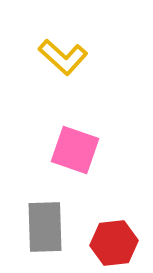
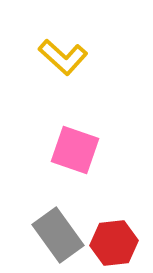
gray rectangle: moved 13 px right, 8 px down; rotated 34 degrees counterclockwise
